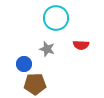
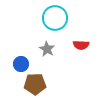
cyan circle: moved 1 px left
gray star: rotated 14 degrees clockwise
blue circle: moved 3 px left
